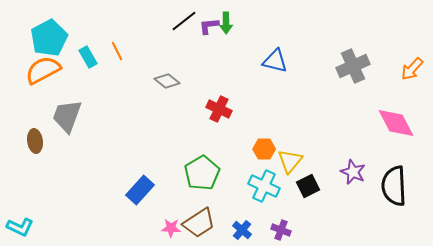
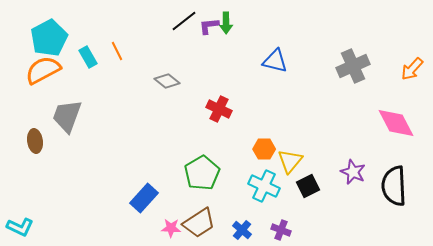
blue rectangle: moved 4 px right, 8 px down
